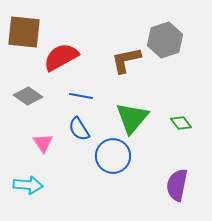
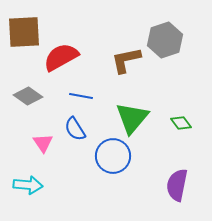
brown square: rotated 9 degrees counterclockwise
blue semicircle: moved 4 px left
